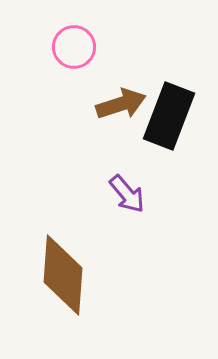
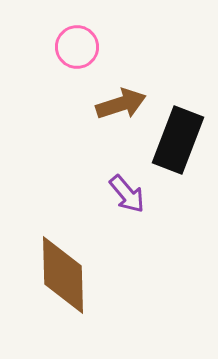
pink circle: moved 3 px right
black rectangle: moved 9 px right, 24 px down
brown diamond: rotated 6 degrees counterclockwise
